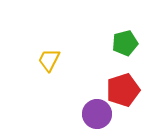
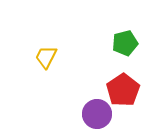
yellow trapezoid: moved 3 px left, 3 px up
red pentagon: rotated 16 degrees counterclockwise
